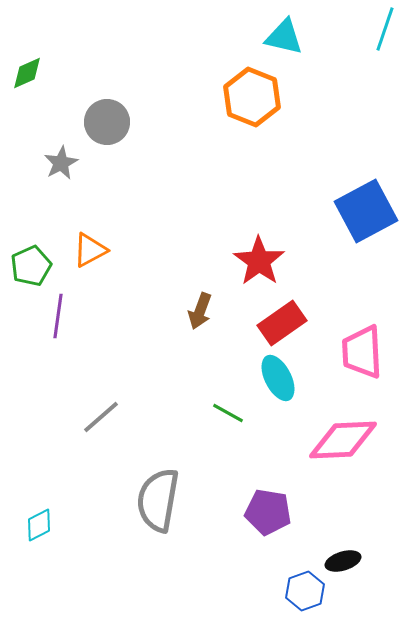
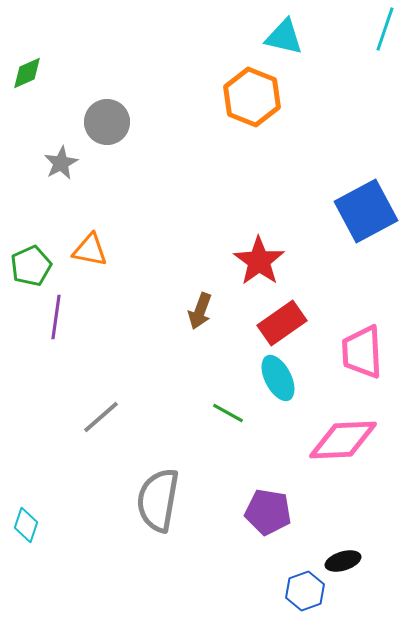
orange triangle: rotated 39 degrees clockwise
purple line: moved 2 px left, 1 px down
cyan diamond: moved 13 px left; rotated 44 degrees counterclockwise
